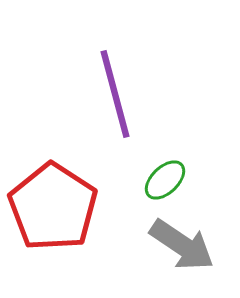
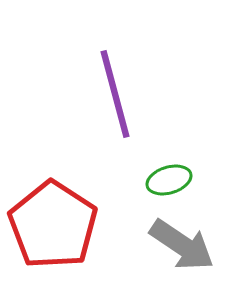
green ellipse: moved 4 px right; rotated 27 degrees clockwise
red pentagon: moved 18 px down
